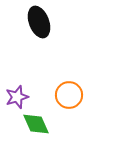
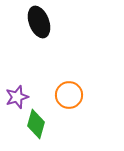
green diamond: rotated 40 degrees clockwise
